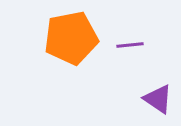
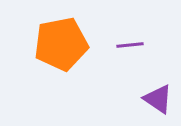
orange pentagon: moved 10 px left, 6 px down
